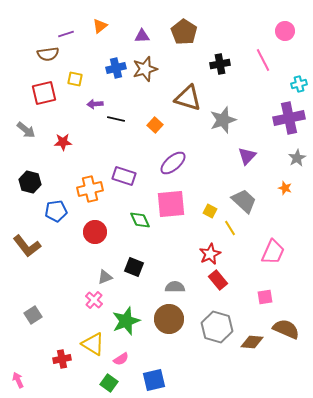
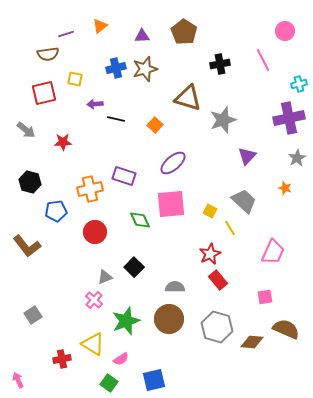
black square at (134, 267): rotated 24 degrees clockwise
